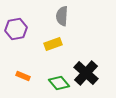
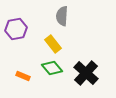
yellow rectangle: rotated 72 degrees clockwise
green diamond: moved 7 px left, 15 px up
